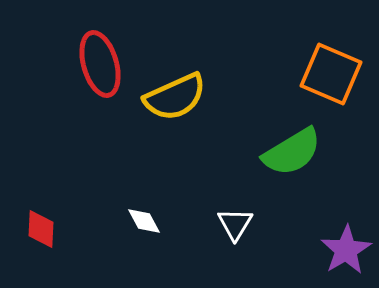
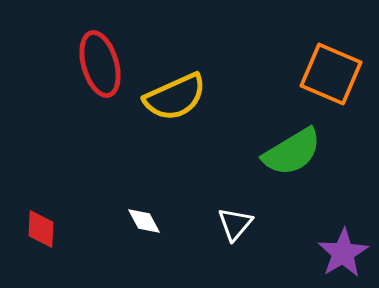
white triangle: rotated 9 degrees clockwise
purple star: moved 3 px left, 3 px down
